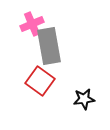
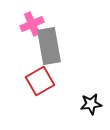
red square: rotated 24 degrees clockwise
black star: moved 7 px right, 5 px down
